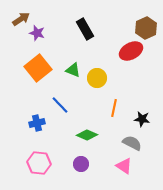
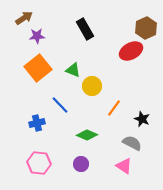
brown arrow: moved 3 px right, 1 px up
purple star: moved 3 px down; rotated 21 degrees counterclockwise
yellow circle: moved 5 px left, 8 px down
orange line: rotated 24 degrees clockwise
black star: rotated 14 degrees clockwise
